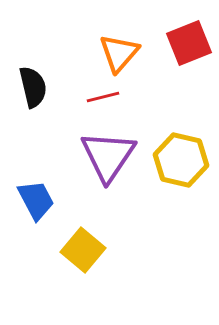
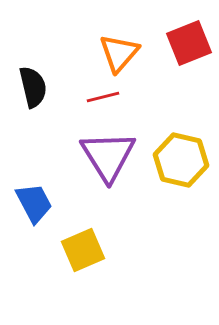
purple triangle: rotated 6 degrees counterclockwise
blue trapezoid: moved 2 px left, 3 px down
yellow square: rotated 27 degrees clockwise
